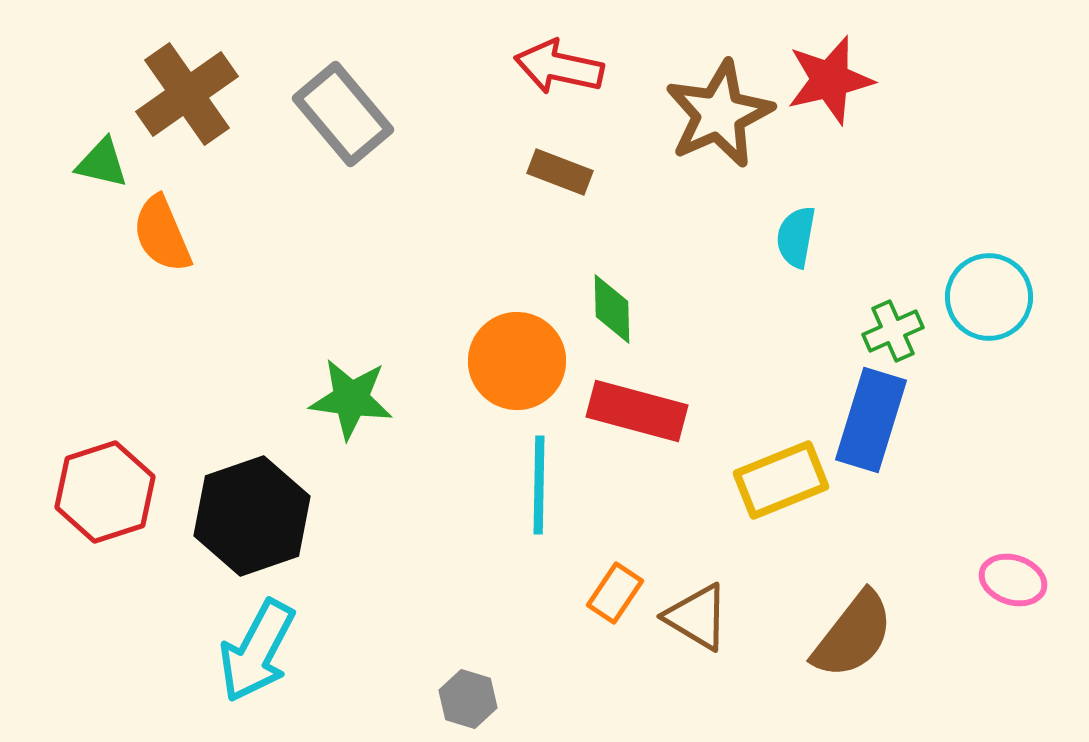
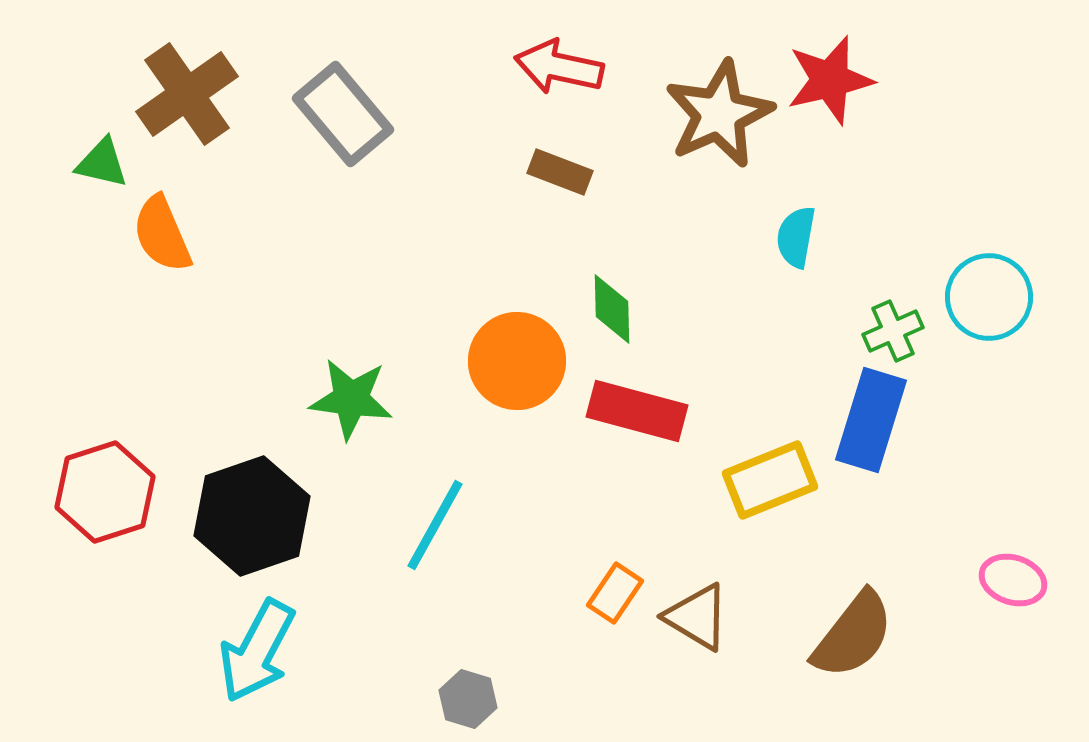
yellow rectangle: moved 11 px left
cyan line: moved 104 px left, 40 px down; rotated 28 degrees clockwise
